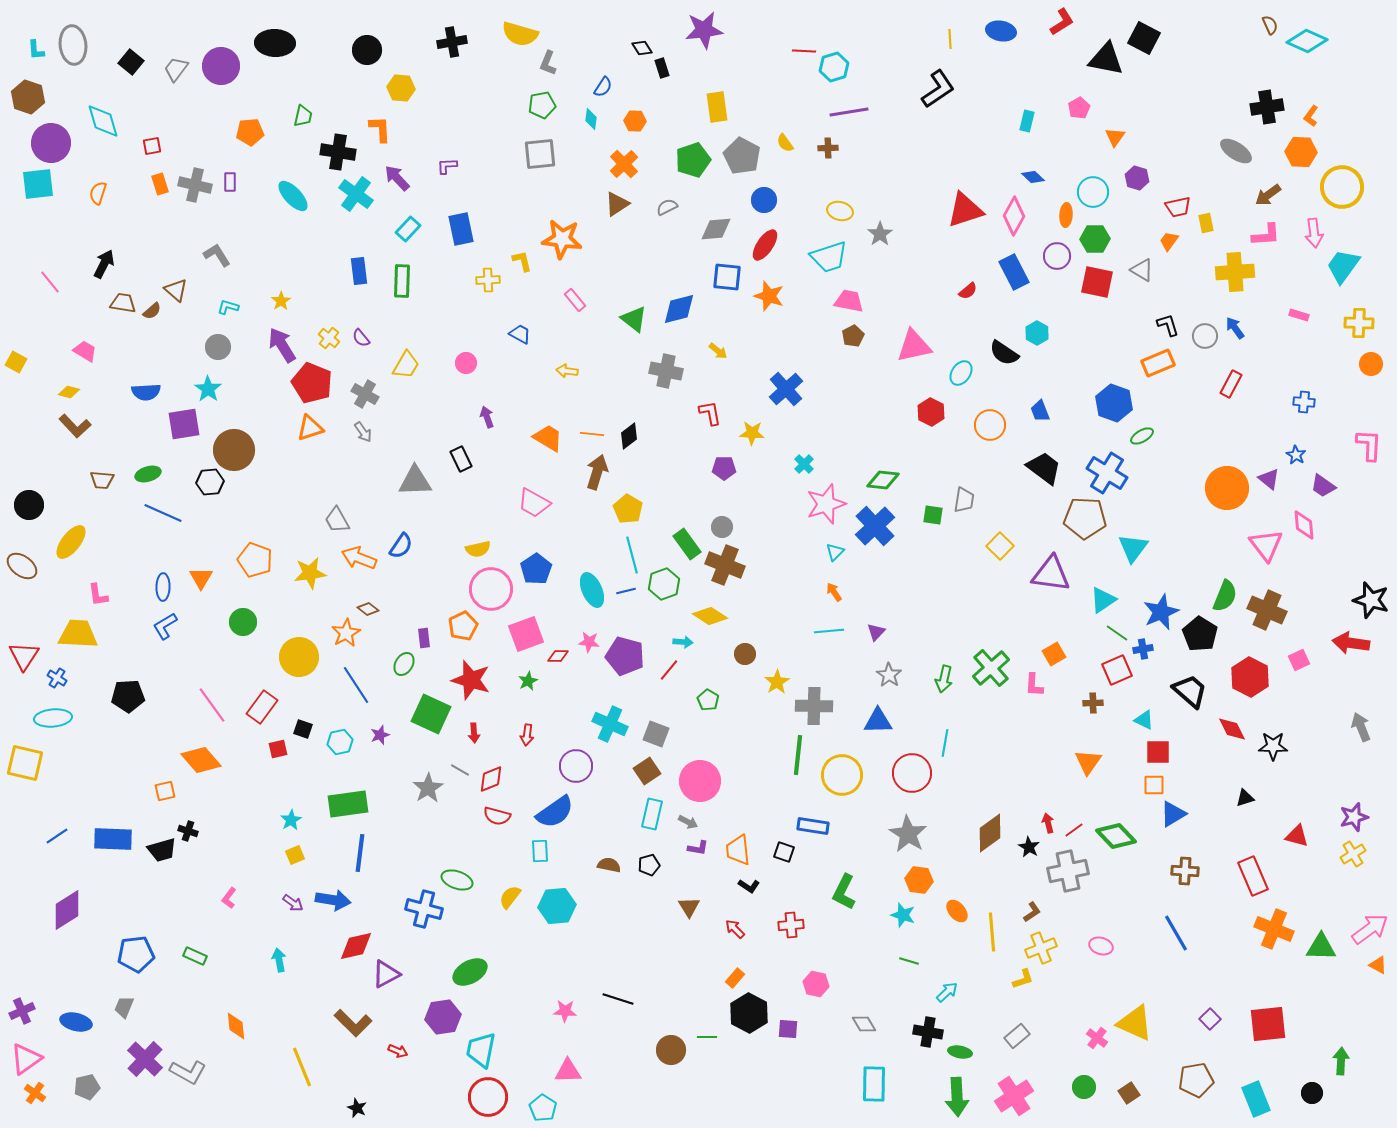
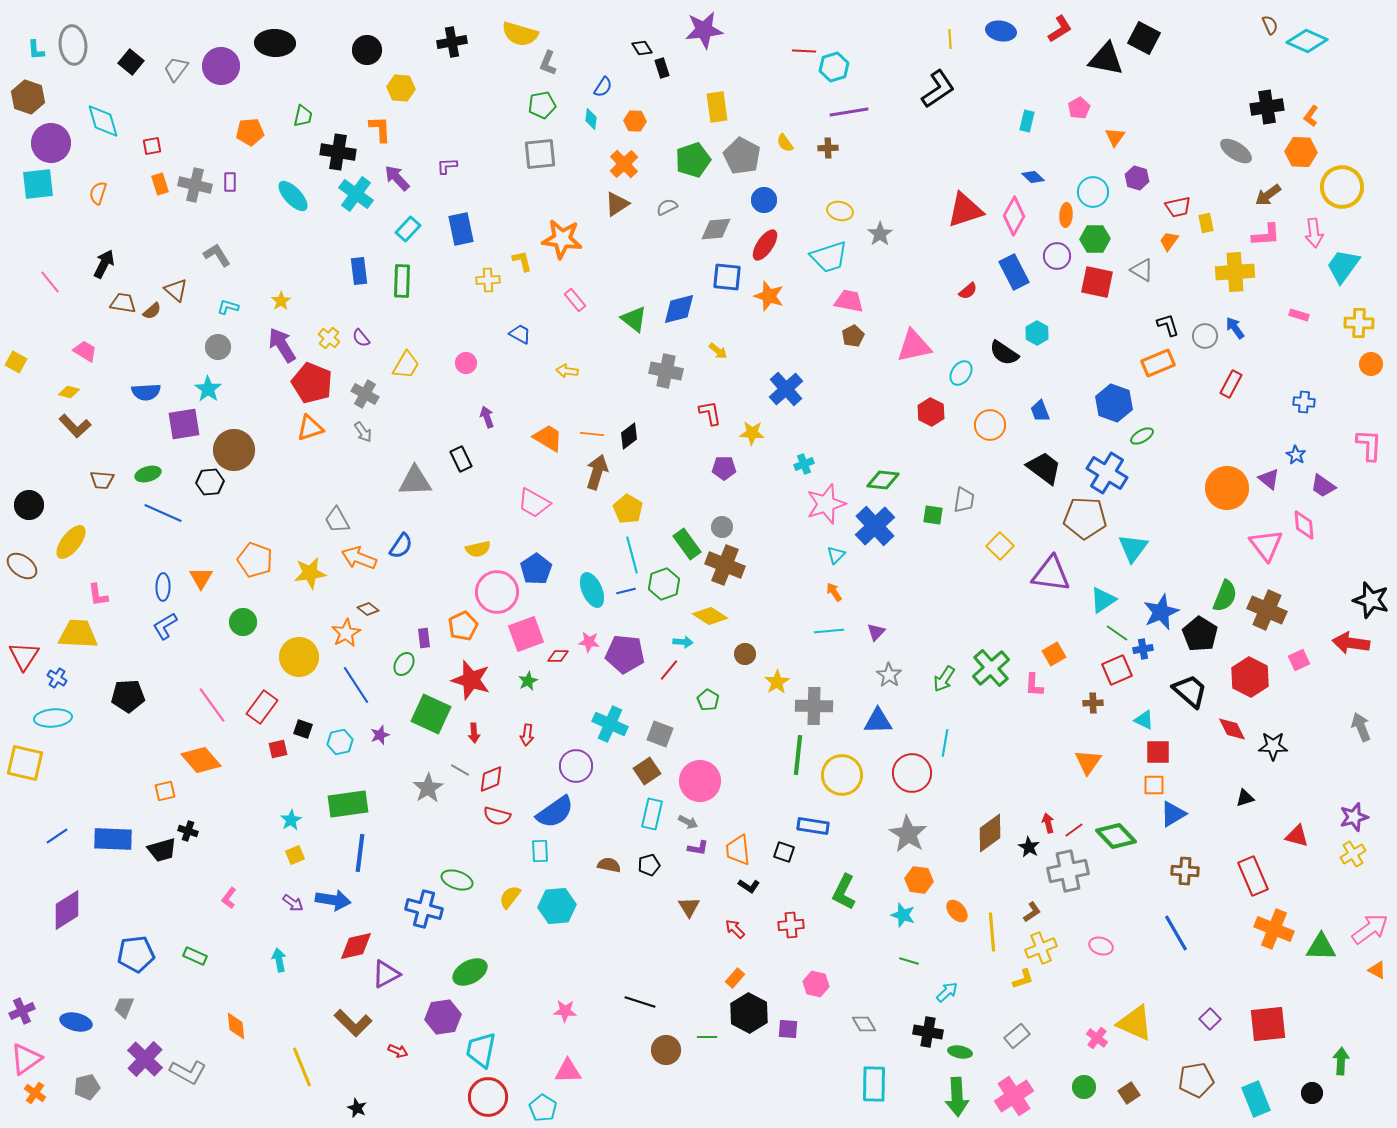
red L-shape at (1062, 22): moved 2 px left, 7 px down
cyan cross at (804, 464): rotated 24 degrees clockwise
cyan triangle at (835, 552): moved 1 px right, 3 px down
pink circle at (491, 589): moved 6 px right, 3 px down
purple pentagon at (625, 656): moved 2 px up; rotated 9 degrees counterclockwise
green arrow at (944, 679): rotated 20 degrees clockwise
gray square at (656, 734): moved 4 px right
orange triangle at (1378, 965): moved 1 px left, 5 px down
black line at (618, 999): moved 22 px right, 3 px down
brown circle at (671, 1050): moved 5 px left
